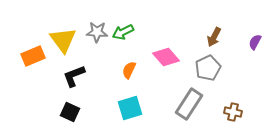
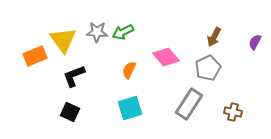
orange rectangle: moved 2 px right
